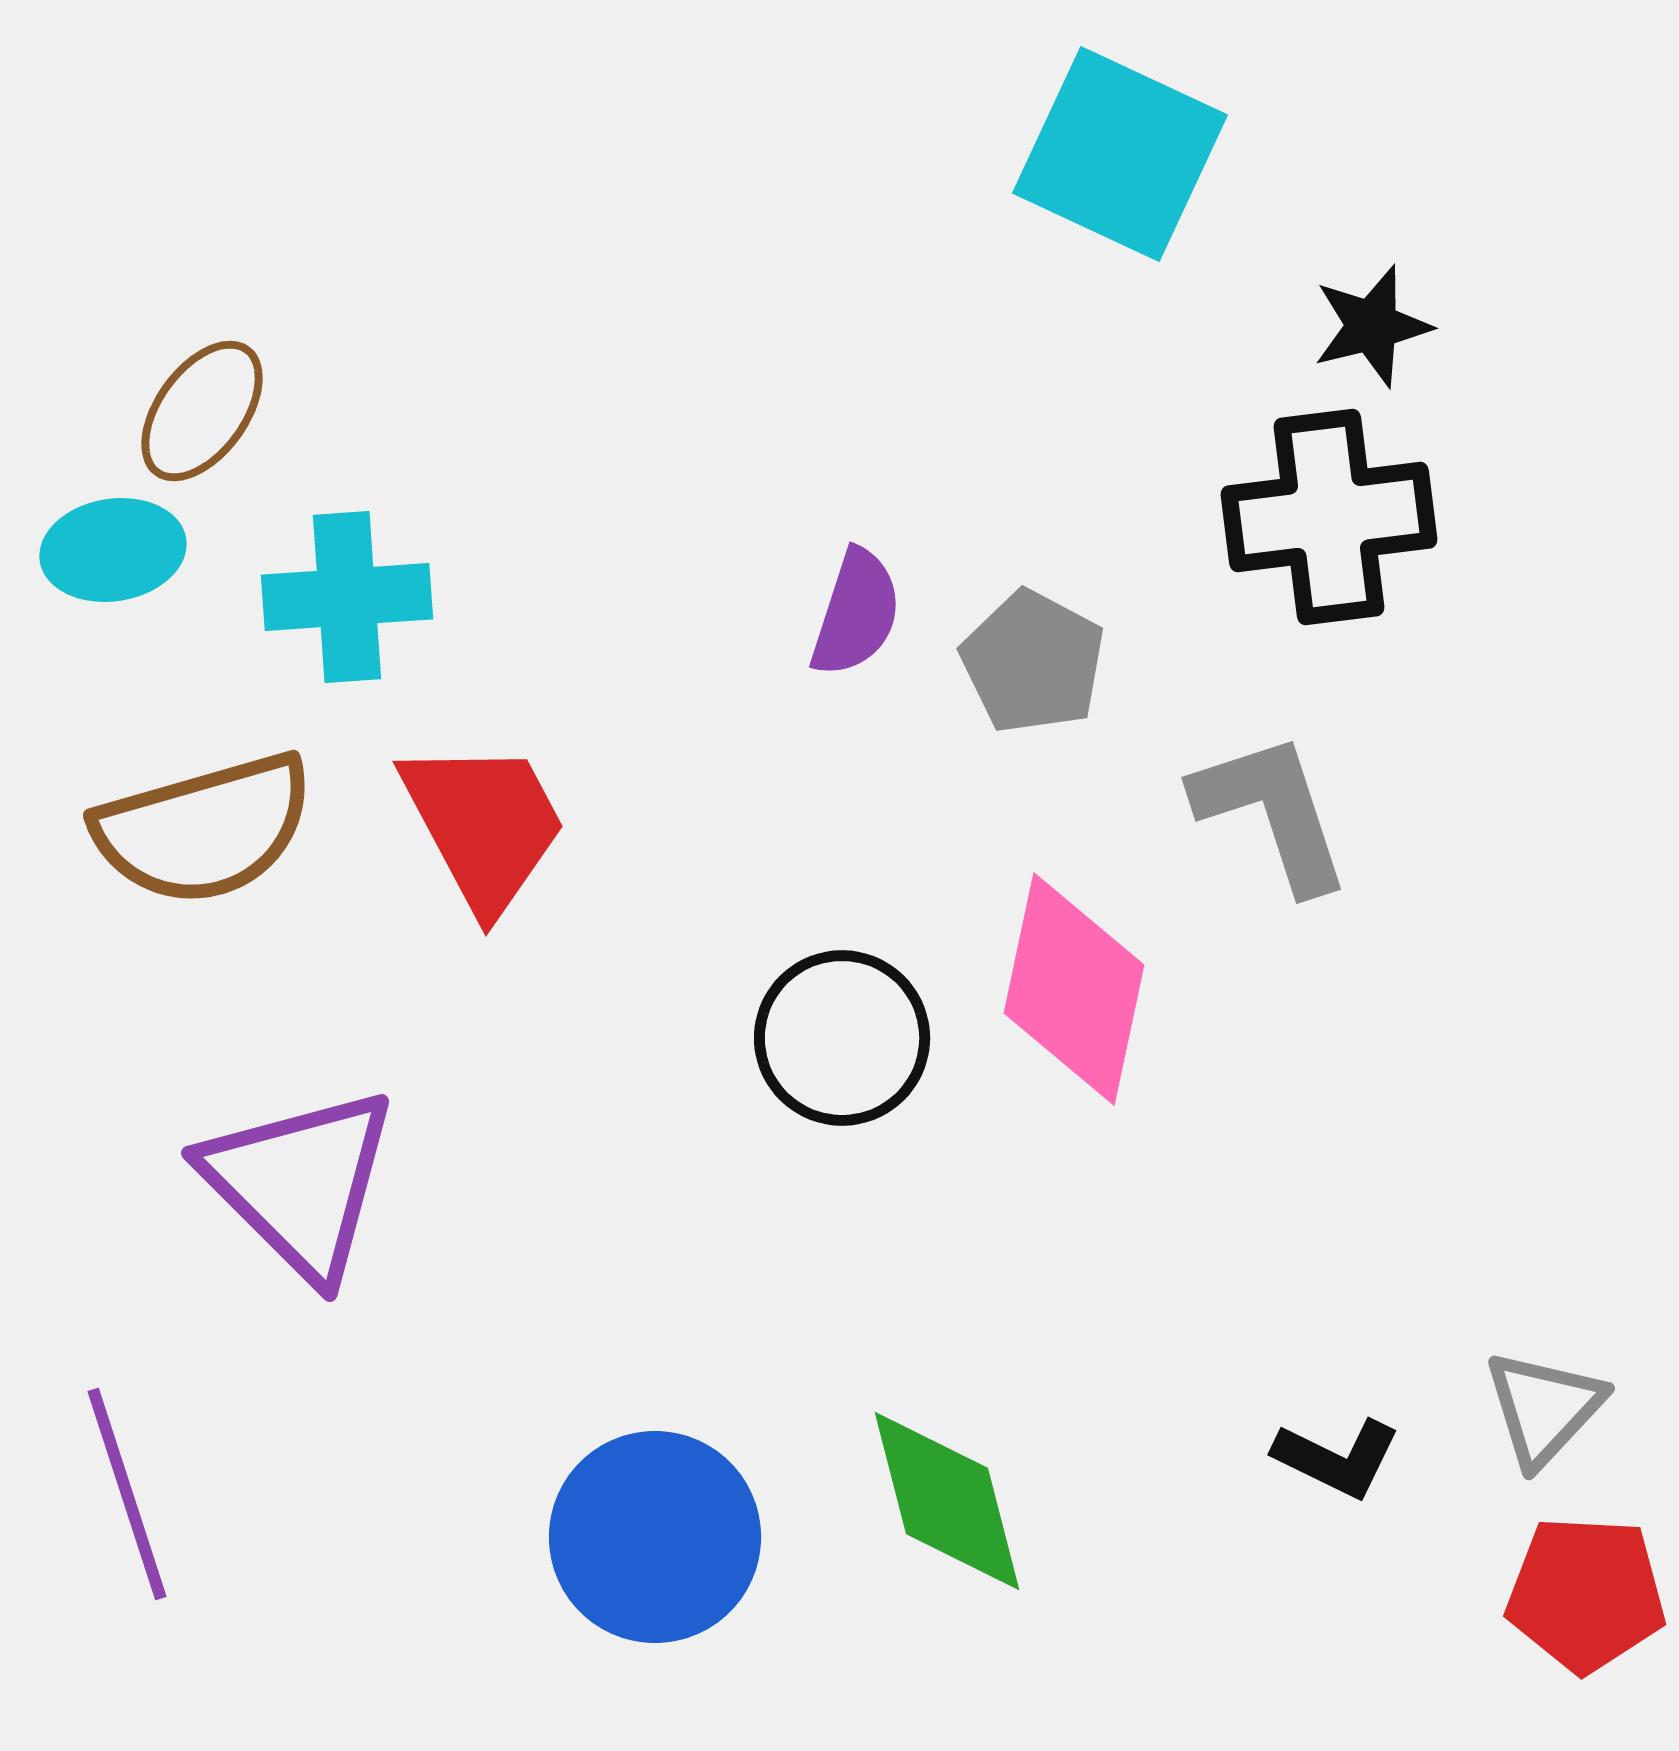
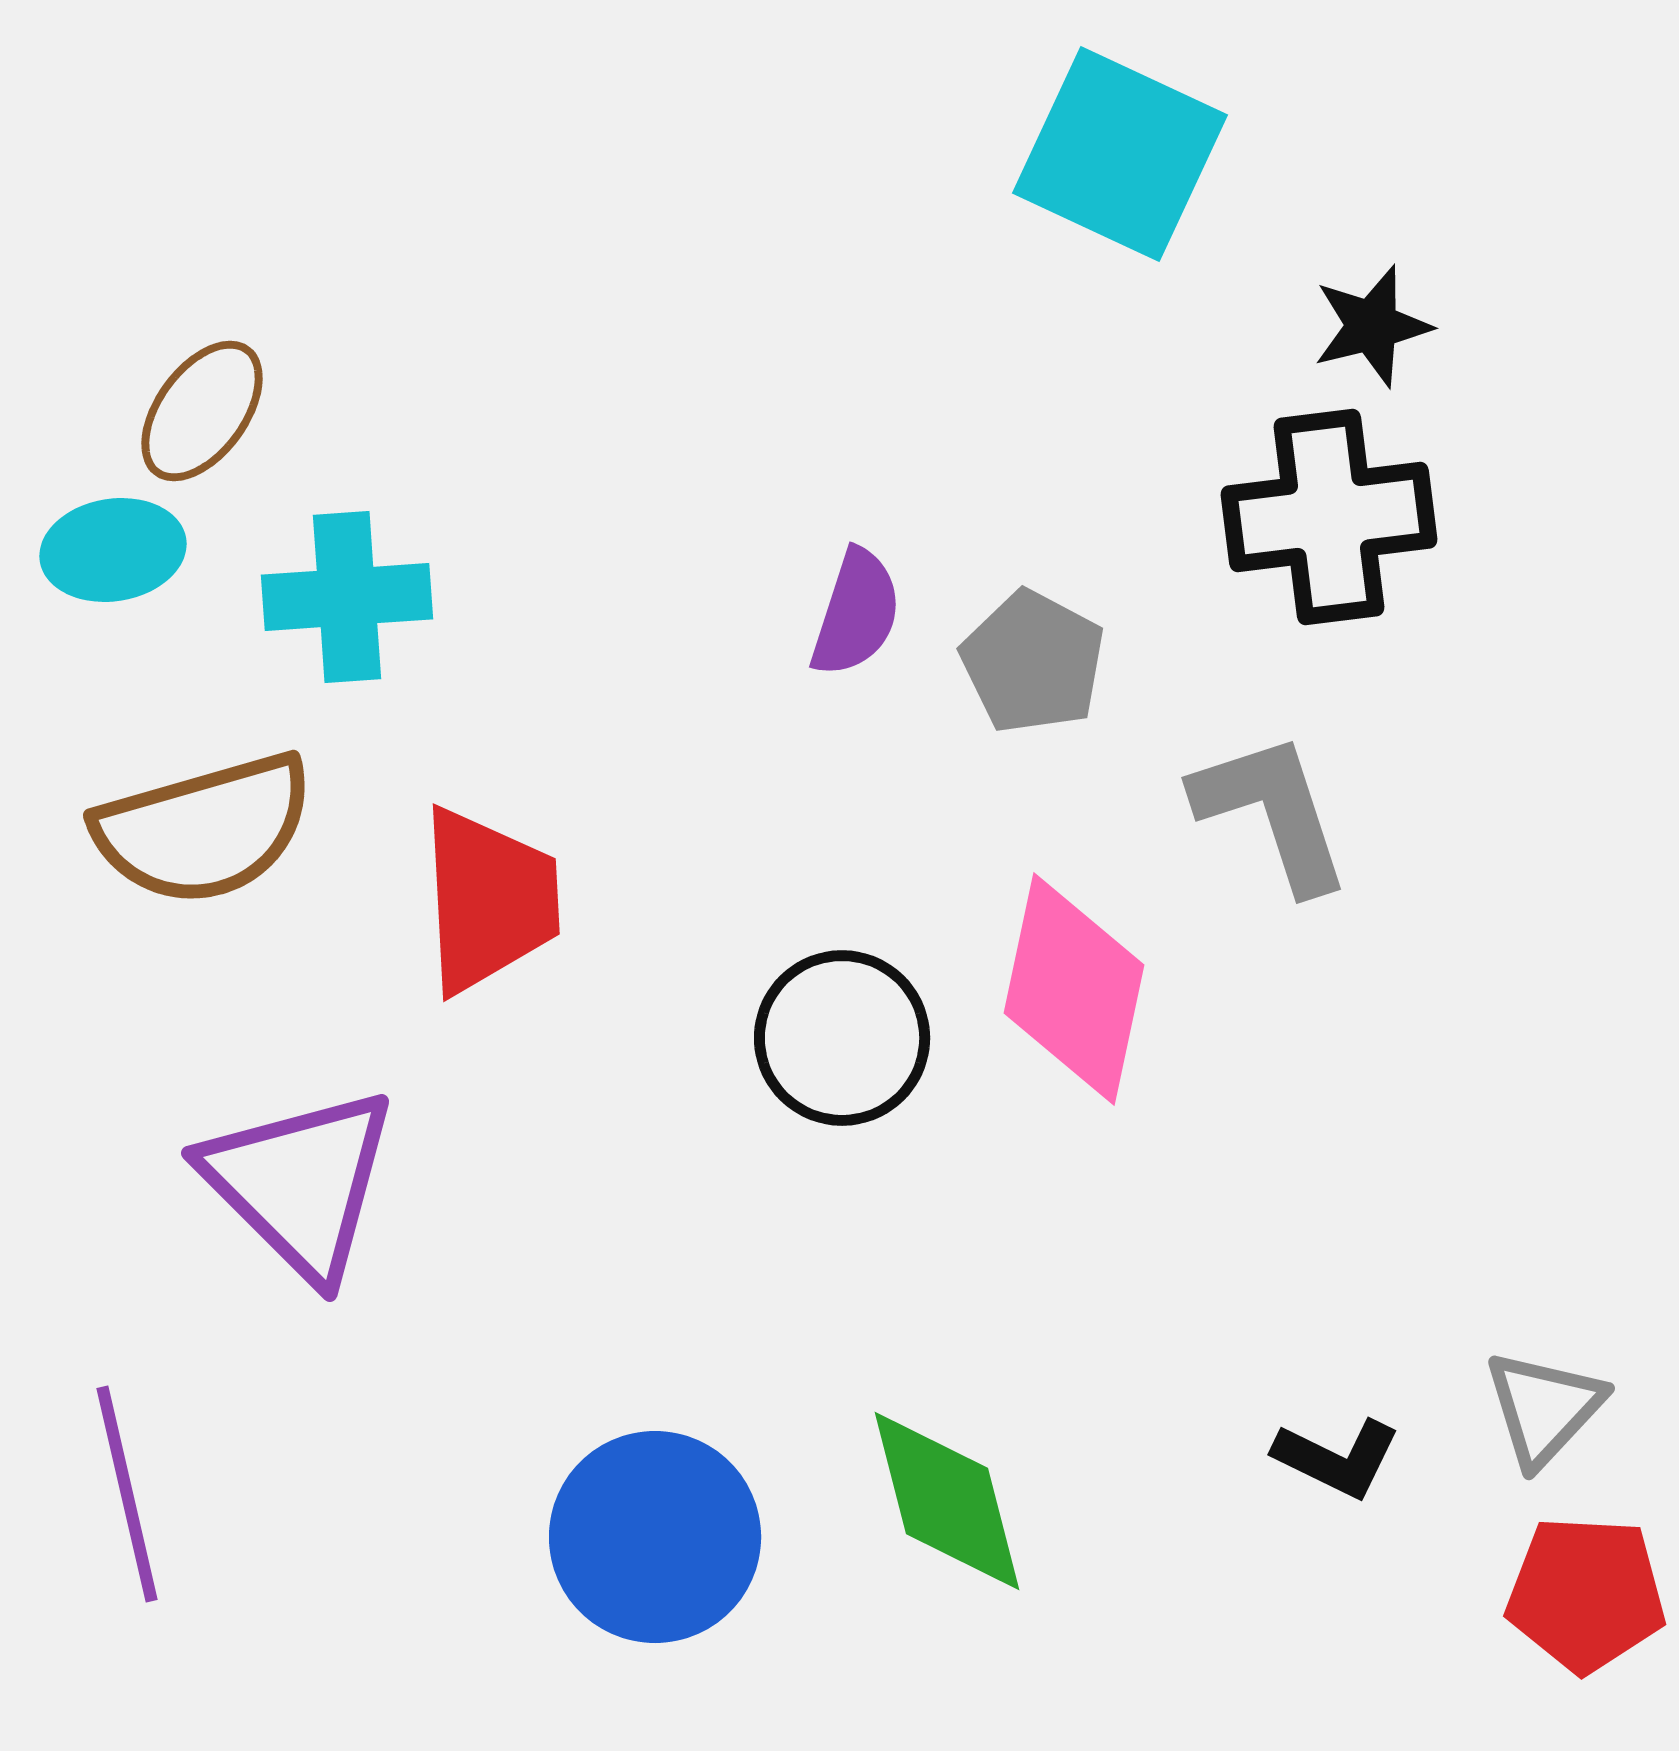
red trapezoid: moved 5 px right, 75 px down; rotated 25 degrees clockwise
purple line: rotated 5 degrees clockwise
